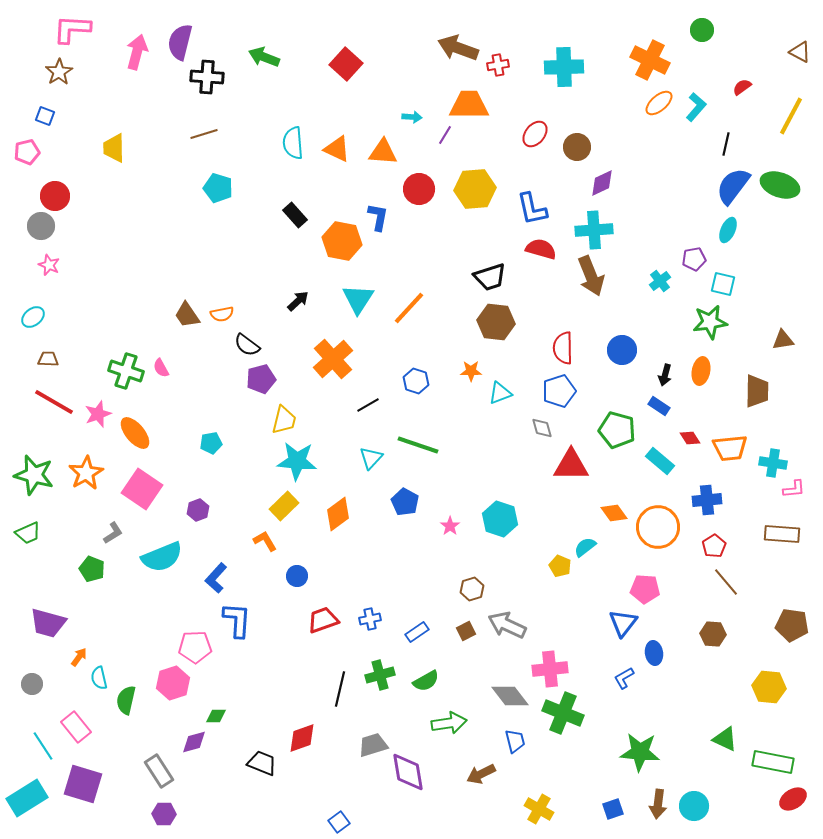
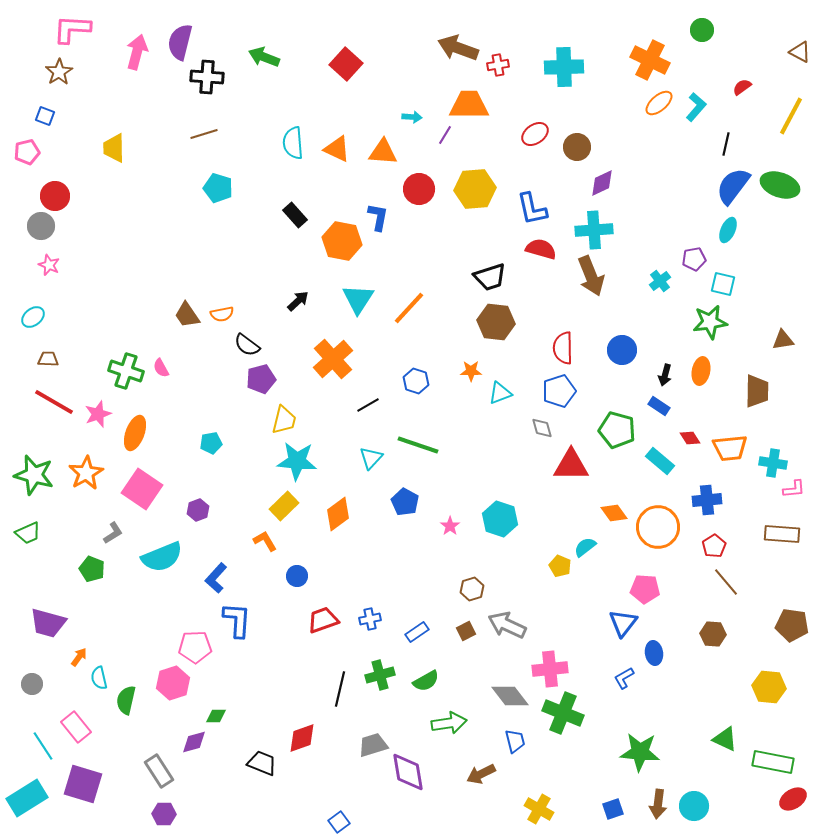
red ellipse at (535, 134): rotated 16 degrees clockwise
orange ellipse at (135, 433): rotated 60 degrees clockwise
